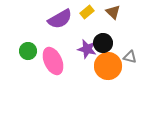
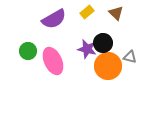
brown triangle: moved 3 px right, 1 px down
purple semicircle: moved 6 px left
